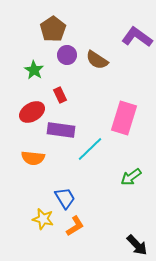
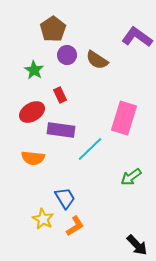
yellow star: rotated 15 degrees clockwise
